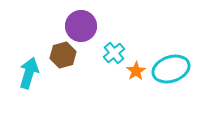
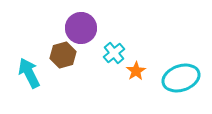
purple circle: moved 2 px down
cyan ellipse: moved 10 px right, 9 px down
cyan arrow: rotated 44 degrees counterclockwise
